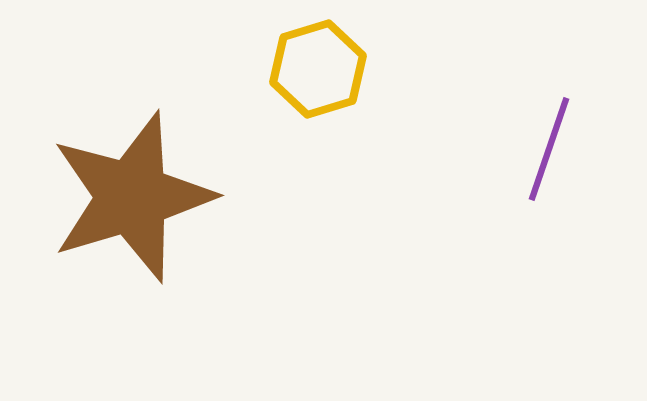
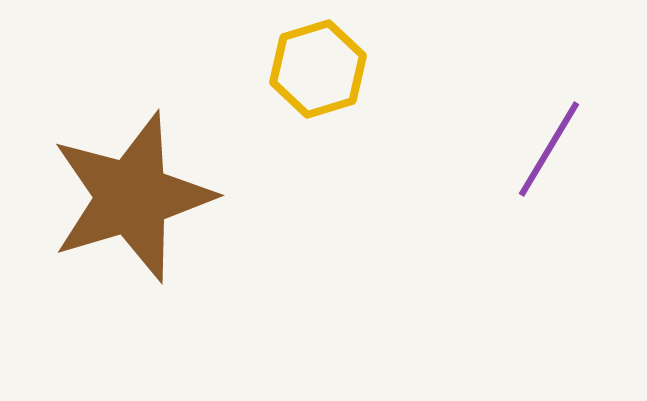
purple line: rotated 12 degrees clockwise
